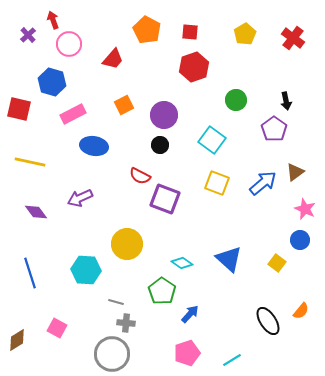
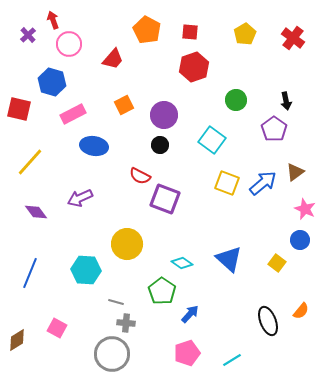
yellow line at (30, 162): rotated 60 degrees counterclockwise
yellow square at (217, 183): moved 10 px right
blue line at (30, 273): rotated 40 degrees clockwise
black ellipse at (268, 321): rotated 12 degrees clockwise
